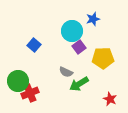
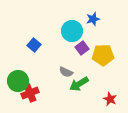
purple square: moved 3 px right, 1 px down
yellow pentagon: moved 3 px up
